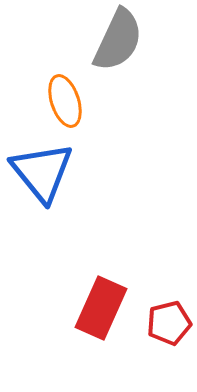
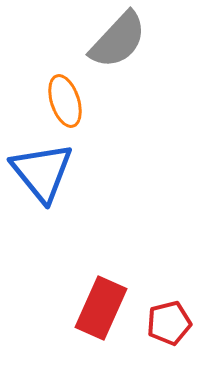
gray semicircle: rotated 18 degrees clockwise
